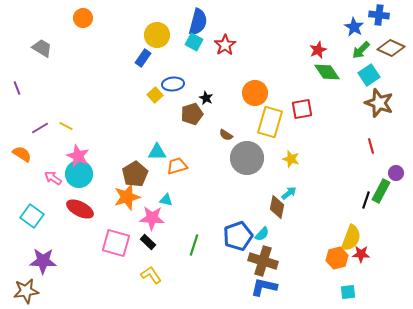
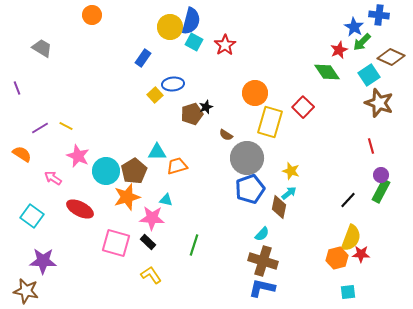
orange circle at (83, 18): moved 9 px right, 3 px up
blue semicircle at (198, 22): moved 7 px left, 1 px up
yellow circle at (157, 35): moved 13 px right, 8 px up
brown diamond at (391, 48): moved 9 px down
red star at (318, 50): moved 21 px right
green arrow at (361, 50): moved 1 px right, 8 px up
black star at (206, 98): moved 9 px down; rotated 24 degrees clockwise
red square at (302, 109): moved 1 px right, 2 px up; rotated 35 degrees counterclockwise
yellow star at (291, 159): moved 12 px down
purple circle at (396, 173): moved 15 px left, 2 px down
cyan circle at (79, 174): moved 27 px right, 3 px up
brown pentagon at (135, 174): moved 1 px left, 3 px up
black line at (366, 200): moved 18 px left; rotated 24 degrees clockwise
brown diamond at (277, 207): moved 2 px right
blue pentagon at (238, 236): moved 12 px right, 47 px up
blue L-shape at (264, 287): moved 2 px left, 1 px down
brown star at (26, 291): rotated 20 degrees clockwise
